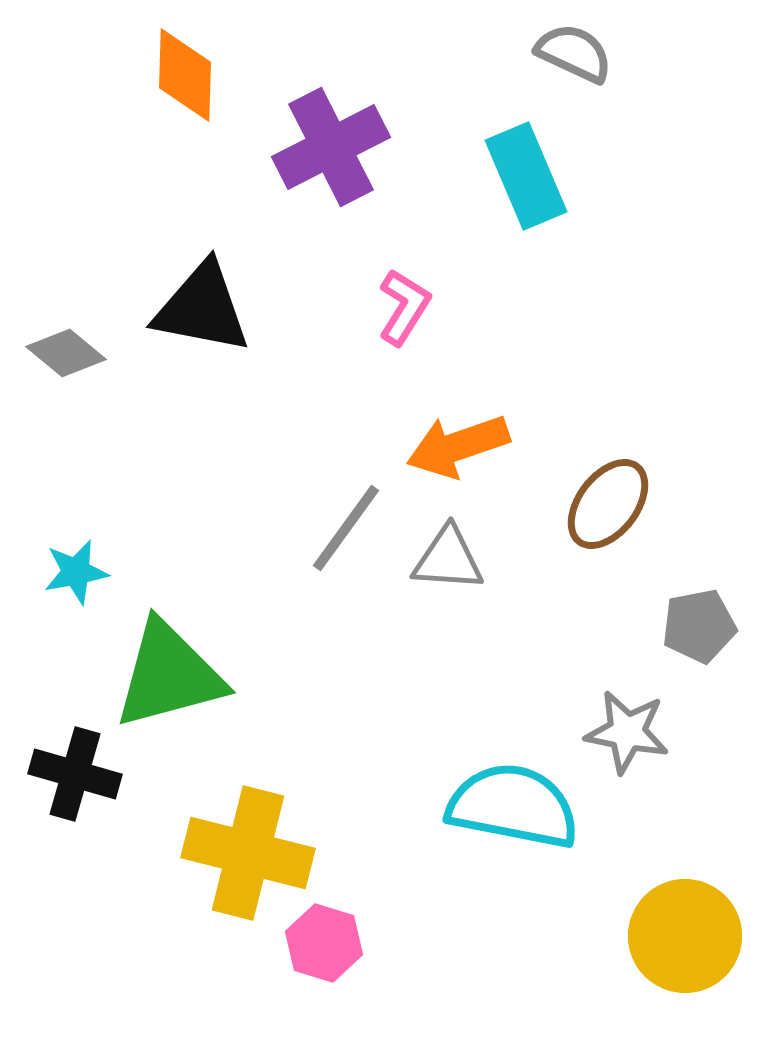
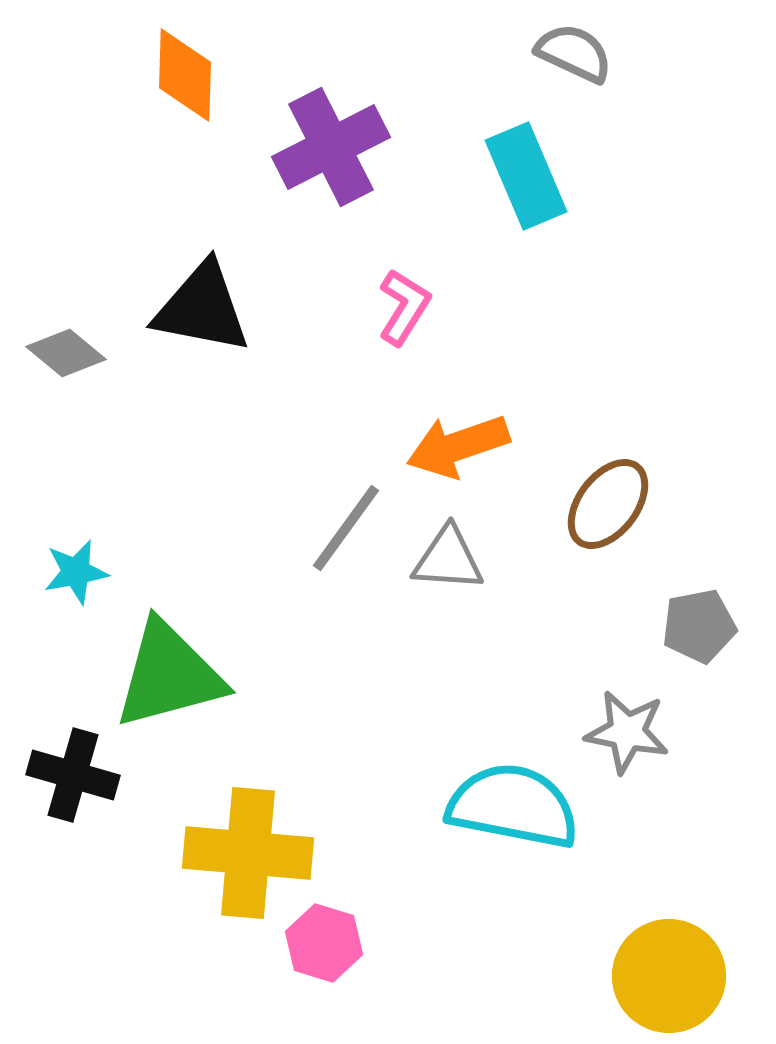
black cross: moved 2 px left, 1 px down
yellow cross: rotated 9 degrees counterclockwise
yellow circle: moved 16 px left, 40 px down
